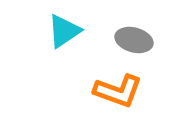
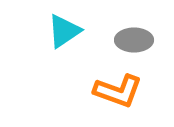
gray ellipse: rotated 15 degrees counterclockwise
